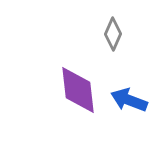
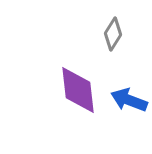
gray diamond: rotated 8 degrees clockwise
